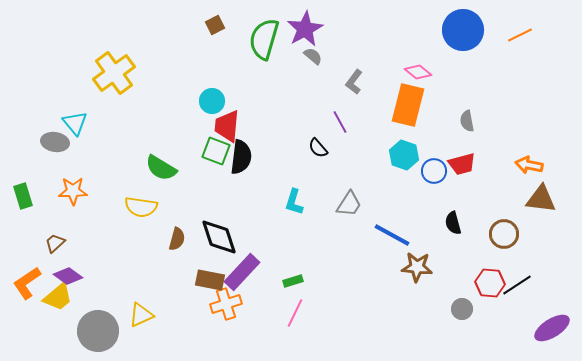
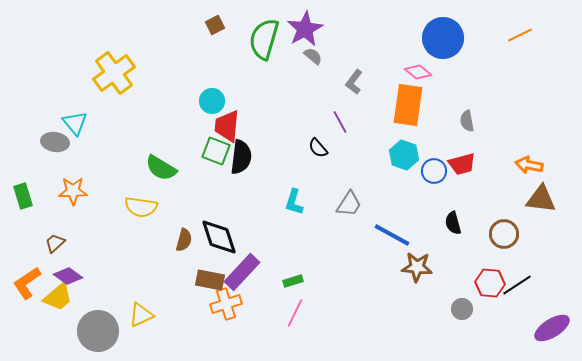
blue circle at (463, 30): moved 20 px left, 8 px down
orange rectangle at (408, 105): rotated 6 degrees counterclockwise
brown semicircle at (177, 239): moved 7 px right, 1 px down
